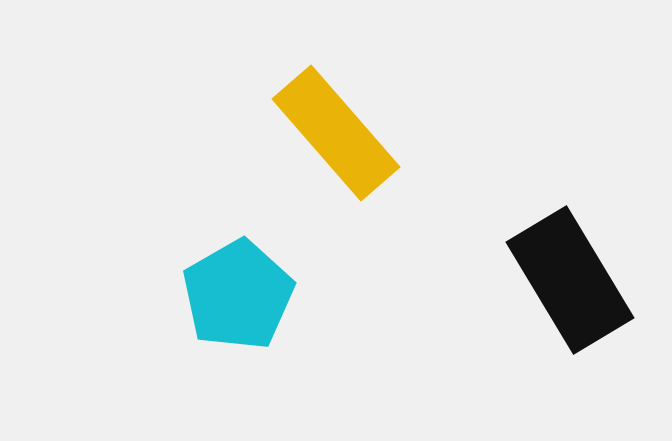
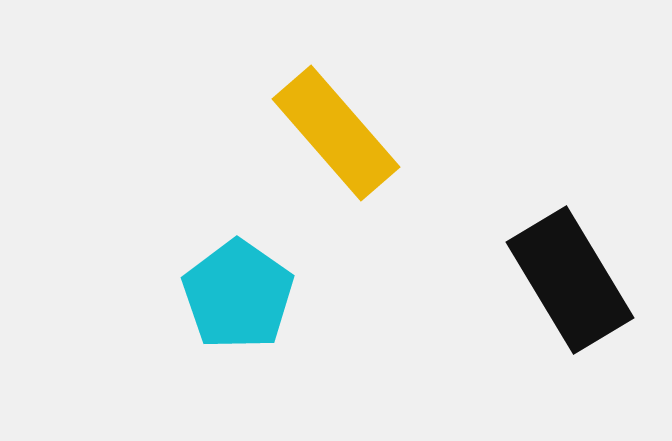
cyan pentagon: rotated 7 degrees counterclockwise
